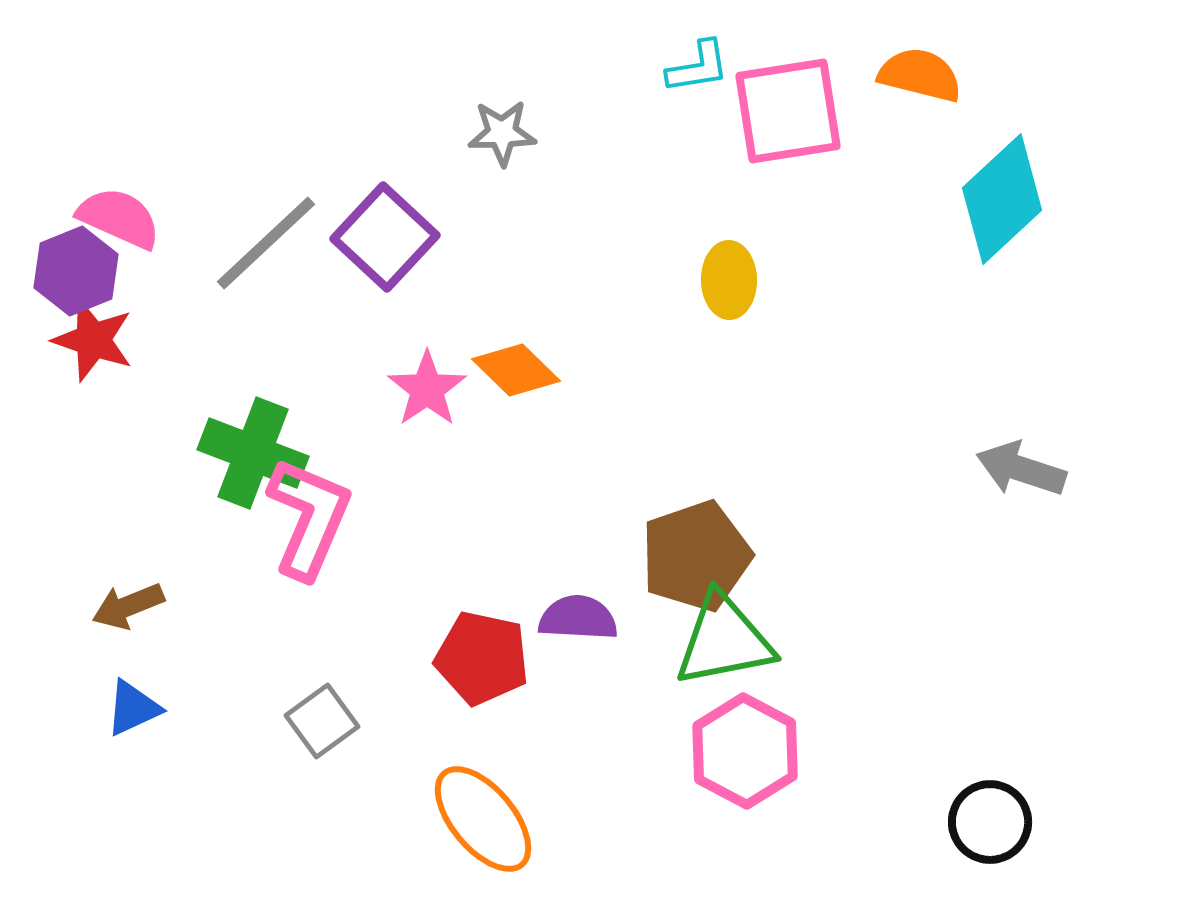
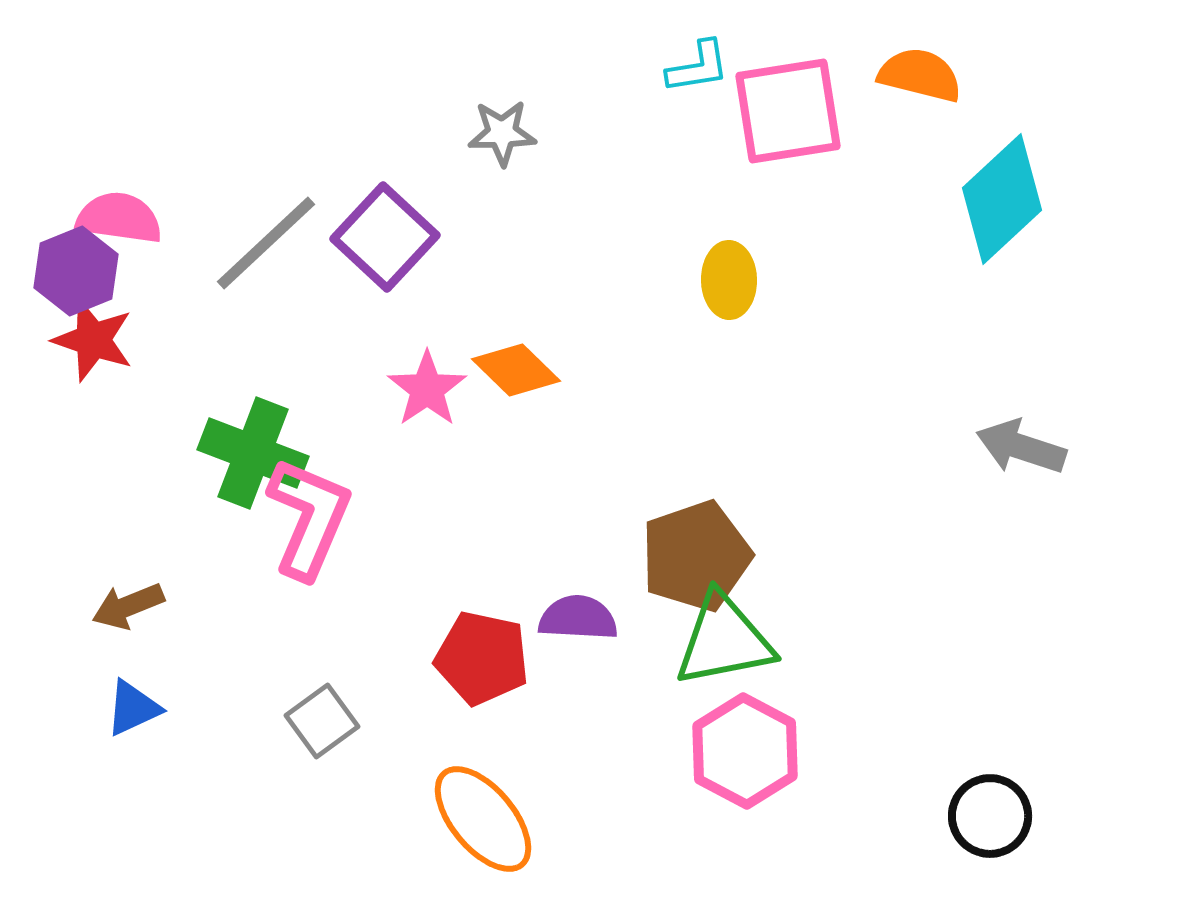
pink semicircle: rotated 16 degrees counterclockwise
gray arrow: moved 22 px up
black circle: moved 6 px up
